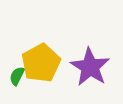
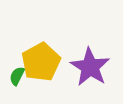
yellow pentagon: moved 1 px up
